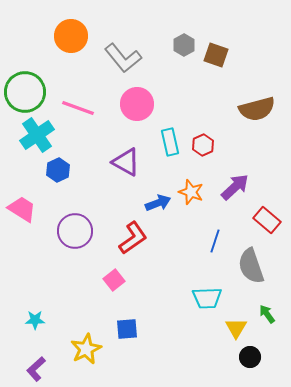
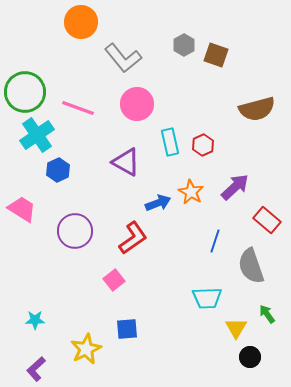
orange circle: moved 10 px right, 14 px up
orange star: rotated 10 degrees clockwise
